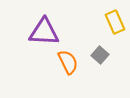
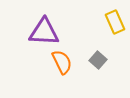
gray square: moved 2 px left, 5 px down
orange semicircle: moved 6 px left
